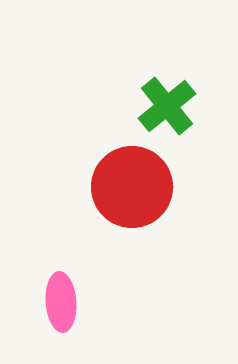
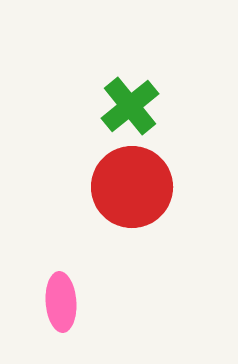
green cross: moved 37 px left
